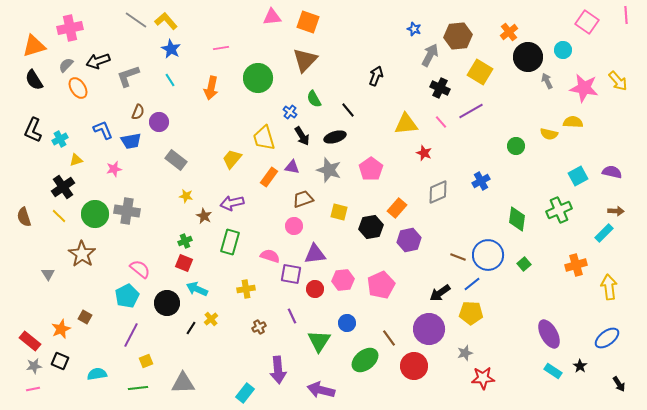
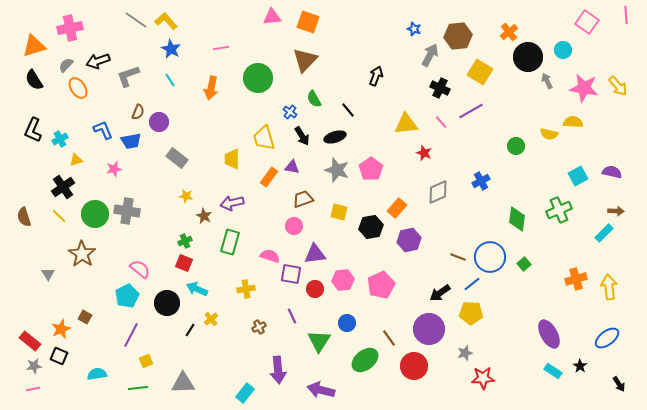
yellow arrow at (618, 81): moved 5 px down
yellow trapezoid at (232, 159): rotated 40 degrees counterclockwise
gray rectangle at (176, 160): moved 1 px right, 2 px up
gray star at (329, 170): moved 8 px right
blue circle at (488, 255): moved 2 px right, 2 px down
orange cross at (576, 265): moved 14 px down
black line at (191, 328): moved 1 px left, 2 px down
black square at (60, 361): moved 1 px left, 5 px up
